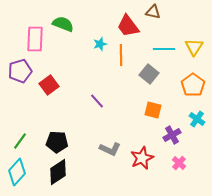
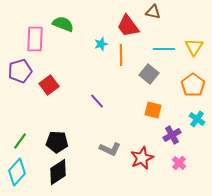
cyan star: moved 1 px right
